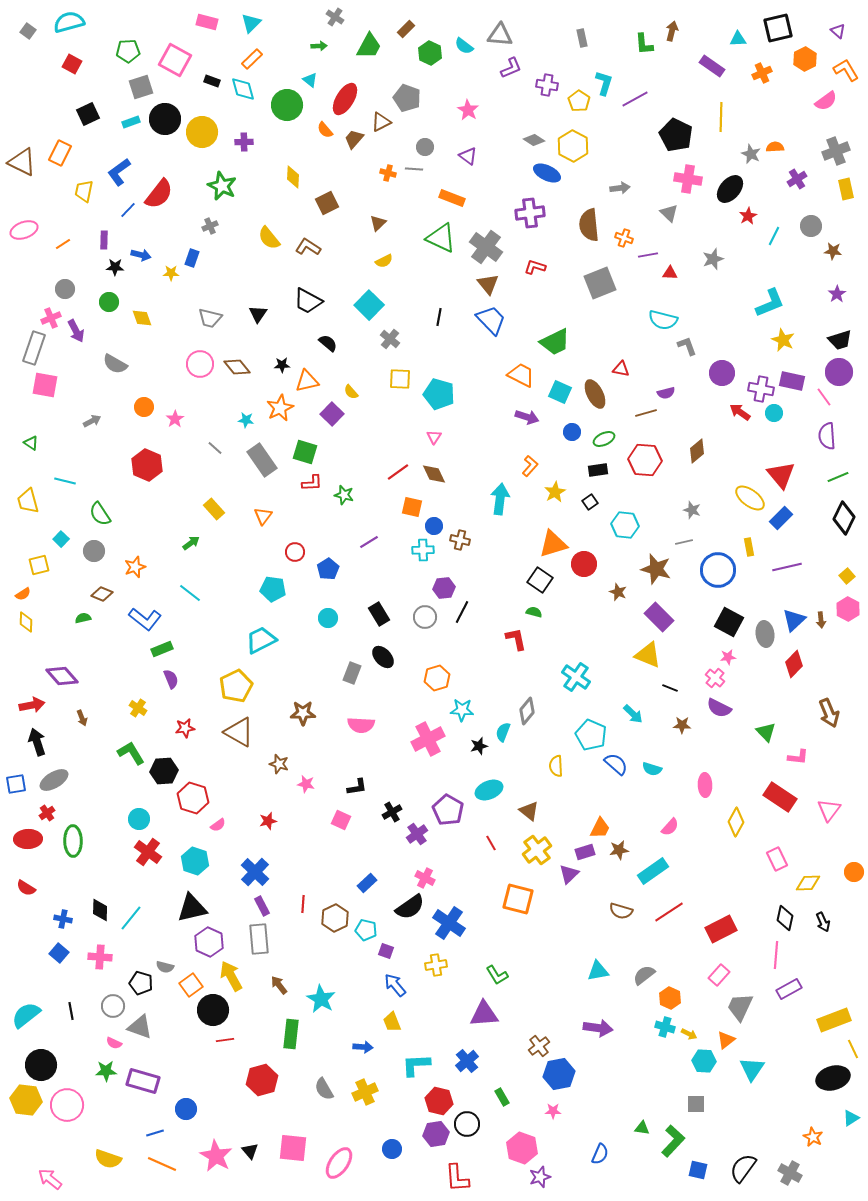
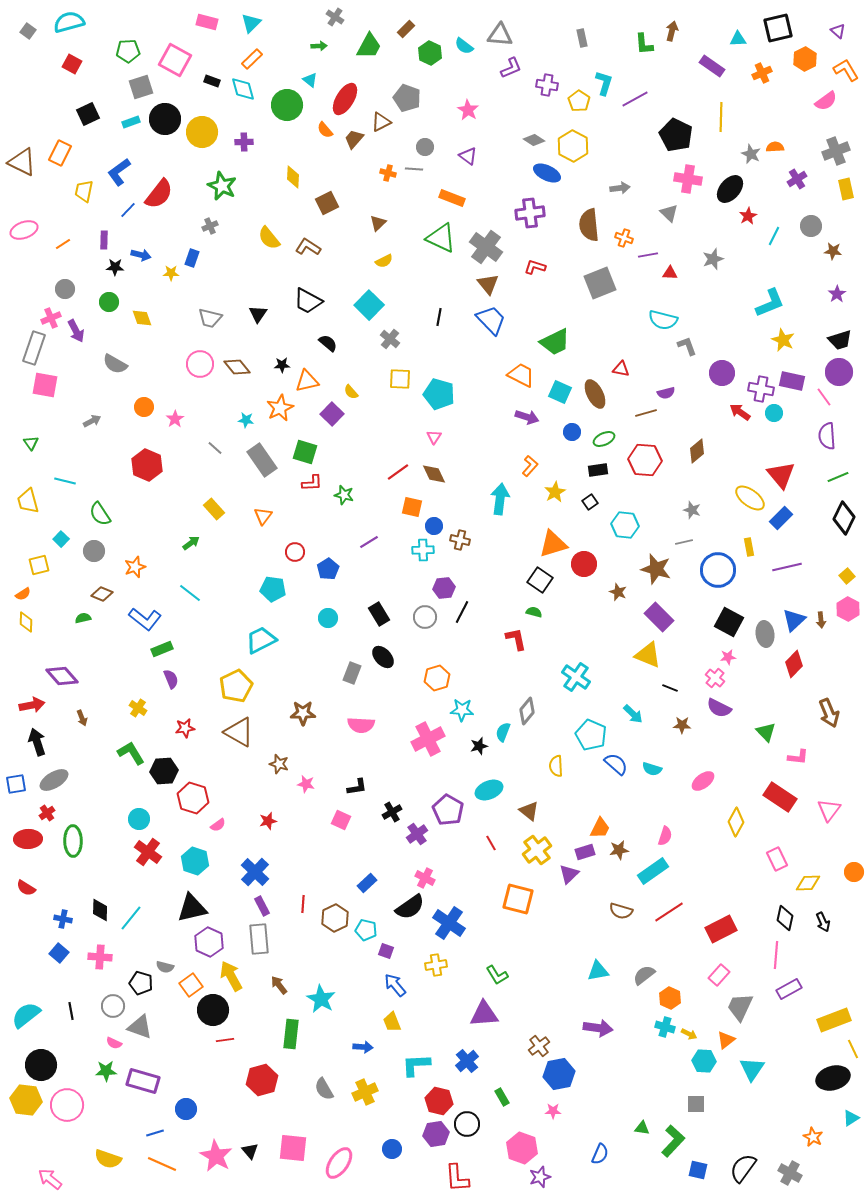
green triangle at (31, 443): rotated 21 degrees clockwise
pink ellipse at (705, 785): moved 2 px left, 4 px up; rotated 55 degrees clockwise
pink semicircle at (670, 827): moved 5 px left, 9 px down; rotated 24 degrees counterclockwise
